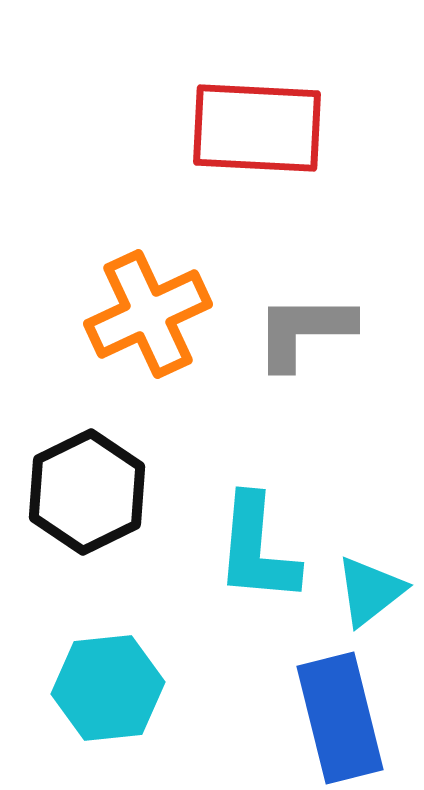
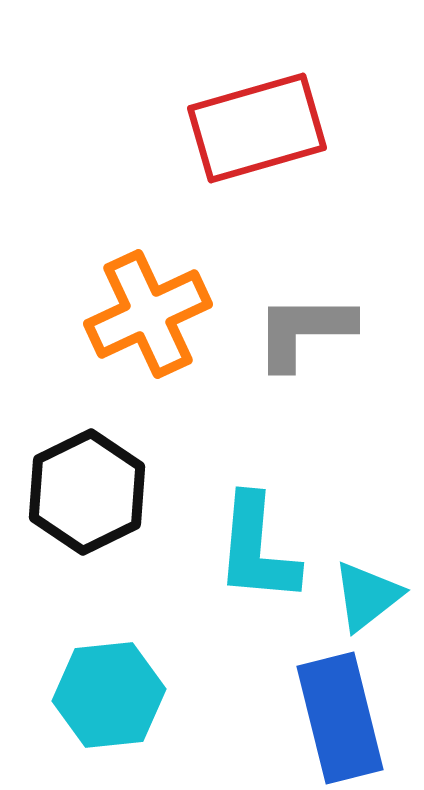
red rectangle: rotated 19 degrees counterclockwise
cyan triangle: moved 3 px left, 5 px down
cyan hexagon: moved 1 px right, 7 px down
